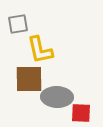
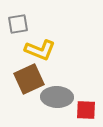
yellow L-shape: rotated 56 degrees counterclockwise
brown square: rotated 24 degrees counterclockwise
red square: moved 5 px right, 3 px up
